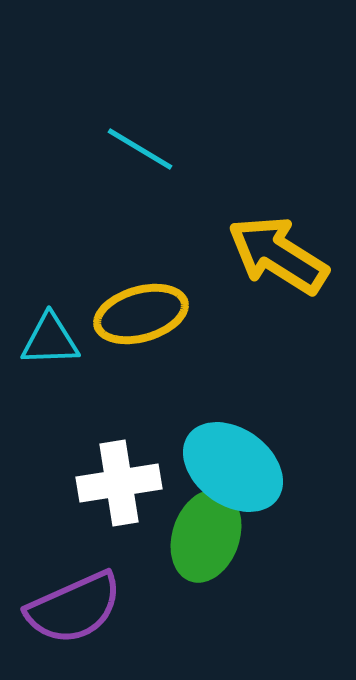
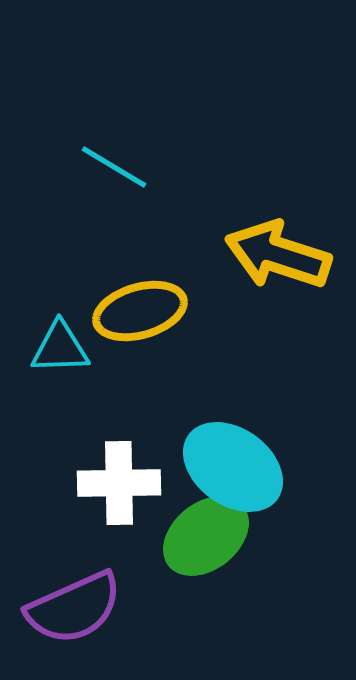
cyan line: moved 26 px left, 18 px down
yellow arrow: rotated 14 degrees counterclockwise
yellow ellipse: moved 1 px left, 3 px up
cyan triangle: moved 10 px right, 8 px down
white cross: rotated 8 degrees clockwise
green ellipse: rotated 32 degrees clockwise
